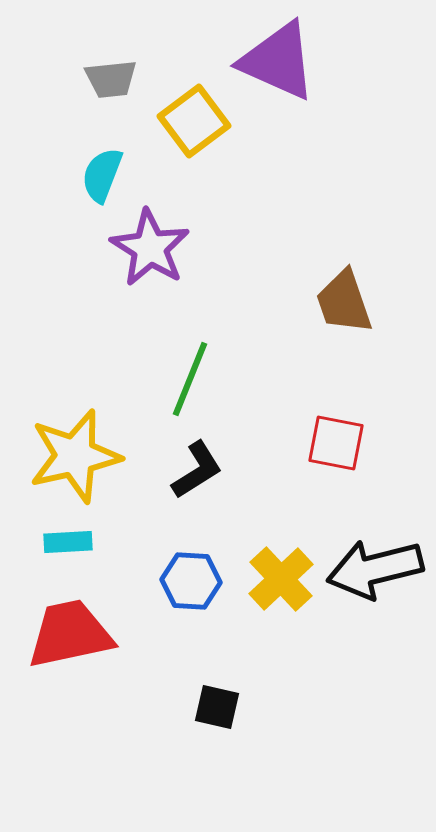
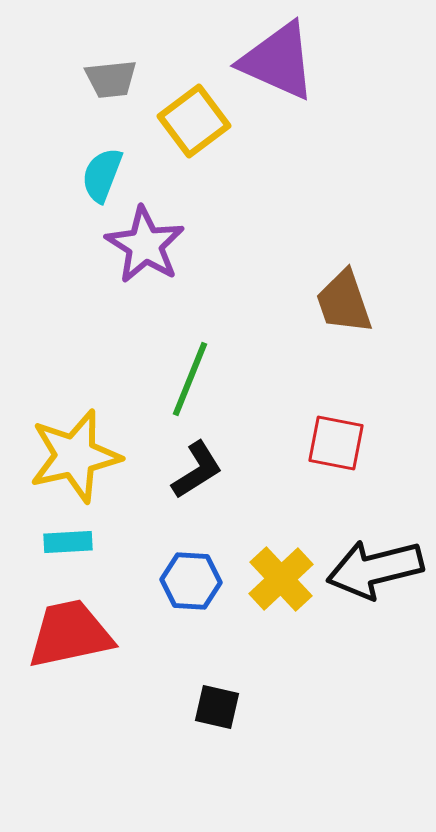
purple star: moved 5 px left, 3 px up
